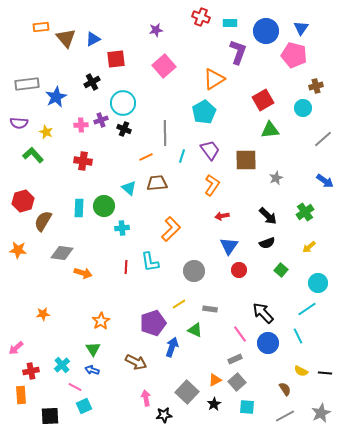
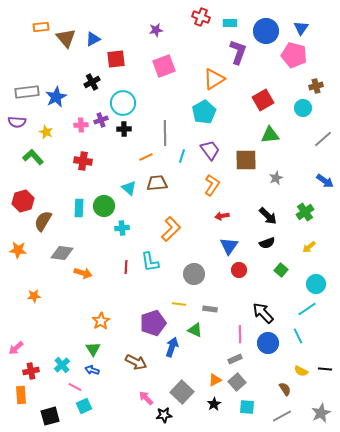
pink square at (164, 66): rotated 20 degrees clockwise
gray rectangle at (27, 84): moved 8 px down
purple semicircle at (19, 123): moved 2 px left, 1 px up
black cross at (124, 129): rotated 24 degrees counterclockwise
green triangle at (270, 130): moved 5 px down
green L-shape at (33, 155): moved 2 px down
gray circle at (194, 271): moved 3 px down
cyan circle at (318, 283): moved 2 px left, 1 px down
yellow line at (179, 304): rotated 40 degrees clockwise
orange star at (43, 314): moved 9 px left, 18 px up
pink line at (240, 334): rotated 36 degrees clockwise
black line at (325, 373): moved 4 px up
gray square at (187, 392): moved 5 px left
pink arrow at (146, 398): rotated 35 degrees counterclockwise
black square at (50, 416): rotated 12 degrees counterclockwise
gray line at (285, 416): moved 3 px left
